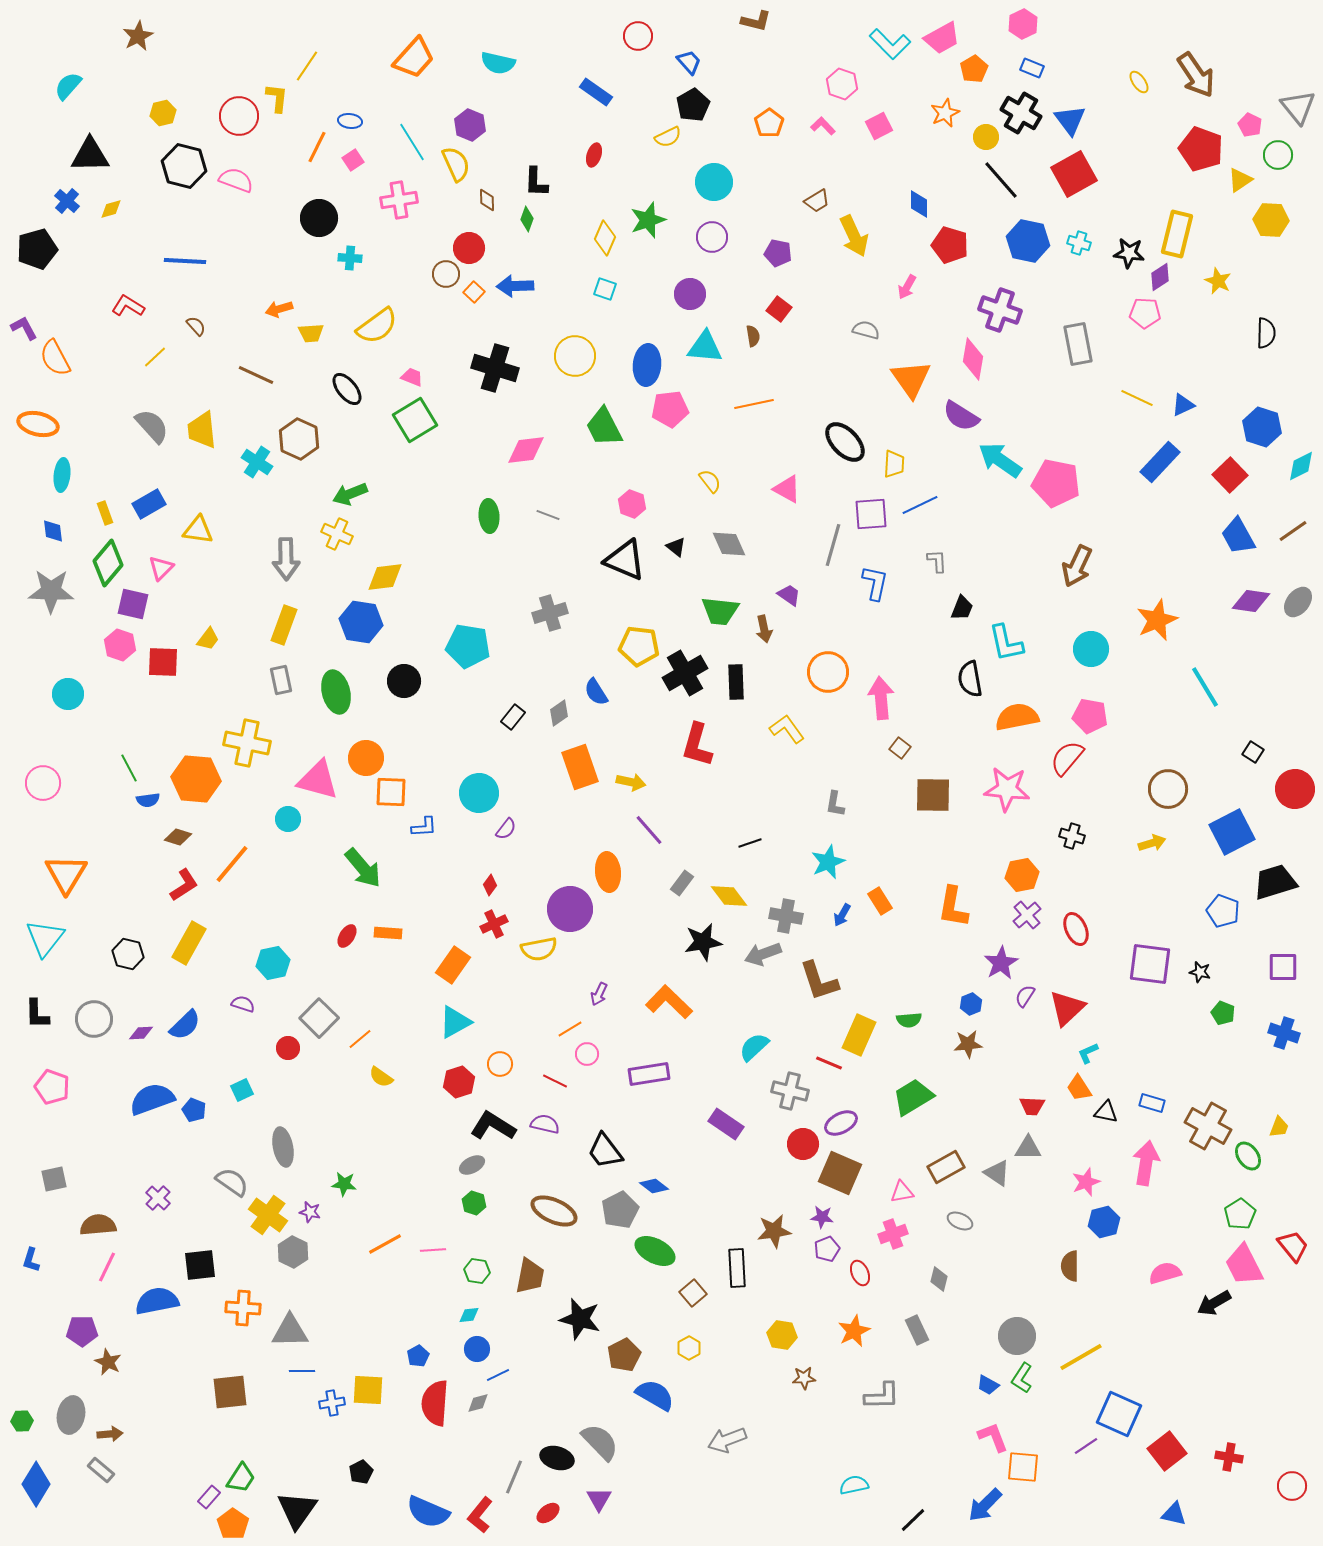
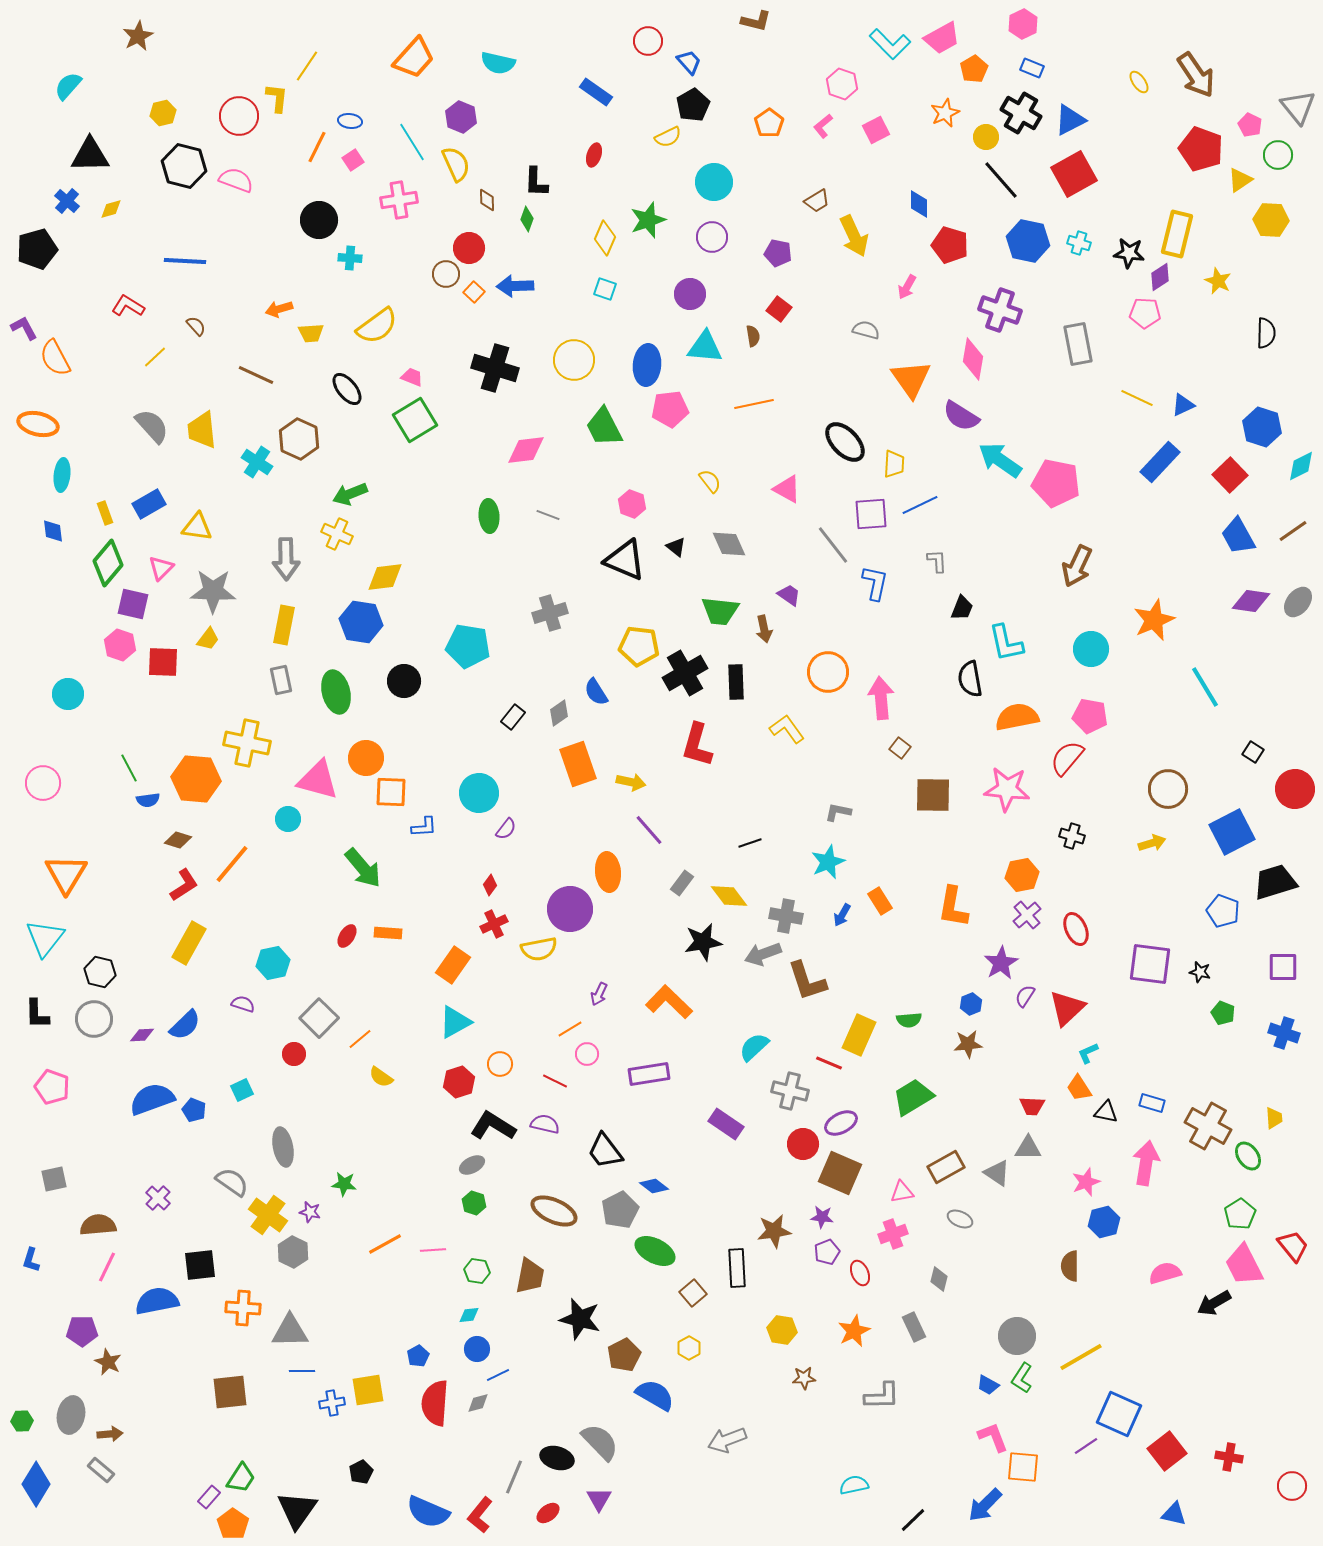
red circle at (638, 36): moved 10 px right, 5 px down
blue triangle at (1070, 120): rotated 40 degrees clockwise
purple hexagon at (470, 125): moved 9 px left, 8 px up
pink L-shape at (823, 126): rotated 85 degrees counterclockwise
pink square at (879, 126): moved 3 px left, 4 px down
black circle at (319, 218): moved 2 px down
yellow circle at (575, 356): moved 1 px left, 4 px down
yellow triangle at (198, 530): moved 1 px left, 3 px up
gray line at (833, 545): rotated 54 degrees counterclockwise
gray star at (51, 591): moved 162 px right
orange star at (1157, 620): moved 3 px left
yellow rectangle at (284, 625): rotated 9 degrees counterclockwise
orange rectangle at (580, 767): moved 2 px left, 3 px up
gray L-shape at (835, 804): moved 3 px right, 8 px down; rotated 92 degrees clockwise
brown diamond at (178, 837): moved 3 px down
black hexagon at (128, 954): moved 28 px left, 18 px down
brown L-shape at (819, 981): moved 12 px left
purple diamond at (141, 1033): moved 1 px right, 2 px down
red circle at (288, 1048): moved 6 px right, 6 px down
yellow trapezoid at (1279, 1127): moved 5 px left, 9 px up; rotated 25 degrees counterclockwise
gray ellipse at (960, 1221): moved 2 px up
purple pentagon at (827, 1249): moved 3 px down
gray rectangle at (917, 1330): moved 3 px left, 3 px up
yellow hexagon at (782, 1335): moved 5 px up
yellow square at (368, 1390): rotated 12 degrees counterclockwise
